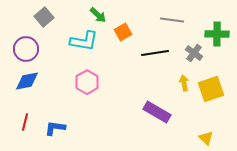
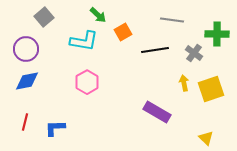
black line: moved 3 px up
blue L-shape: rotated 10 degrees counterclockwise
